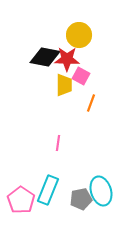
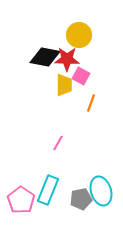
pink line: rotated 21 degrees clockwise
